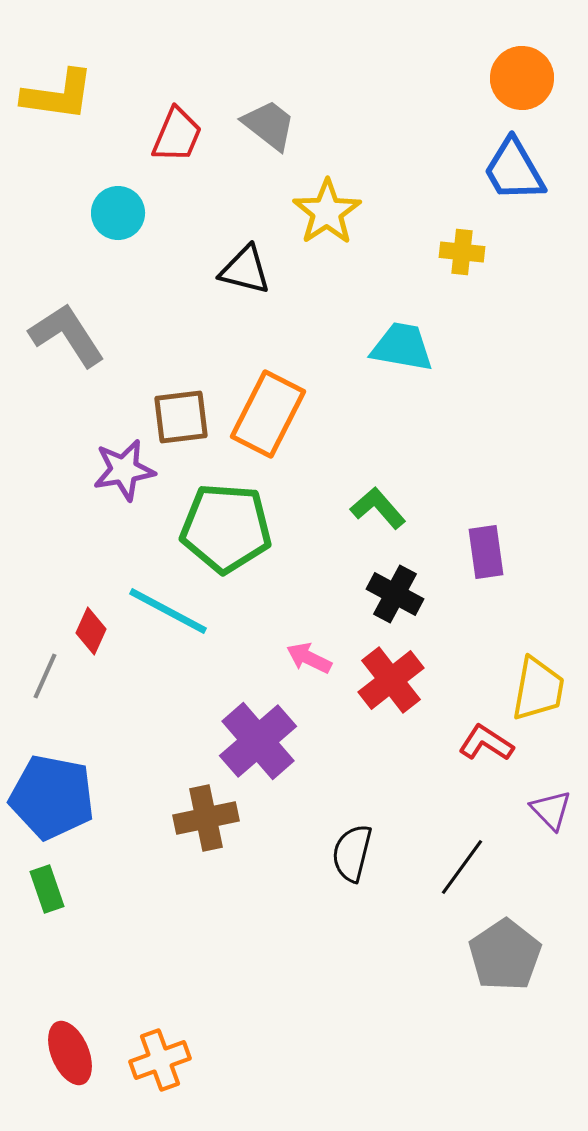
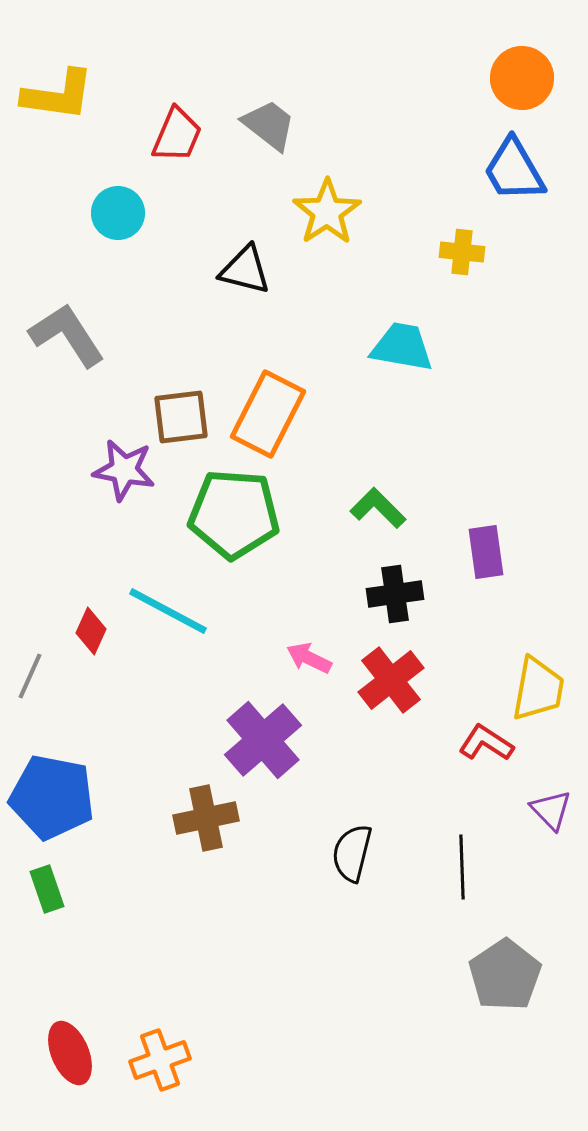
purple star: rotated 20 degrees clockwise
green L-shape: rotated 4 degrees counterclockwise
green pentagon: moved 8 px right, 14 px up
black cross: rotated 36 degrees counterclockwise
gray line: moved 15 px left
purple cross: moved 5 px right, 1 px up
black line: rotated 38 degrees counterclockwise
gray pentagon: moved 20 px down
